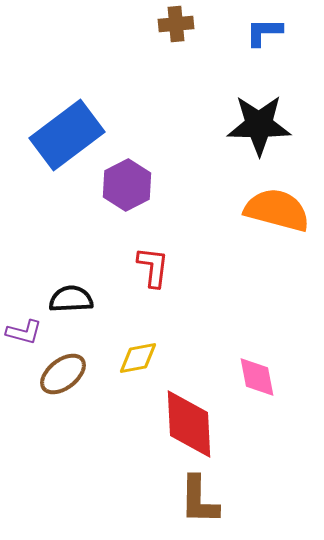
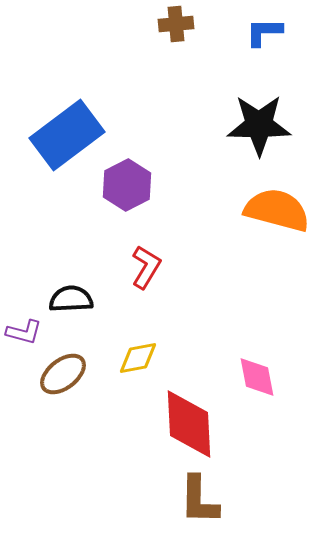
red L-shape: moved 7 px left; rotated 24 degrees clockwise
